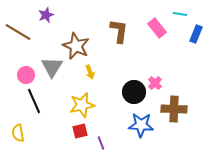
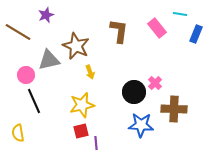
gray triangle: moved 3 px left, 7 px up; rotated 45 degrees clockwise
red square: moved 1 px right
purple line: moved 5 px left; rotated 16 degrees clockwise
